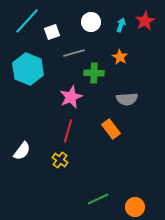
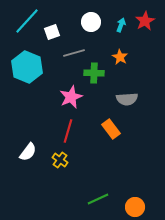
cyan hexagon: moved 1 px left, 2 px up
white semicircle: moved 6 px right, 1 px down
